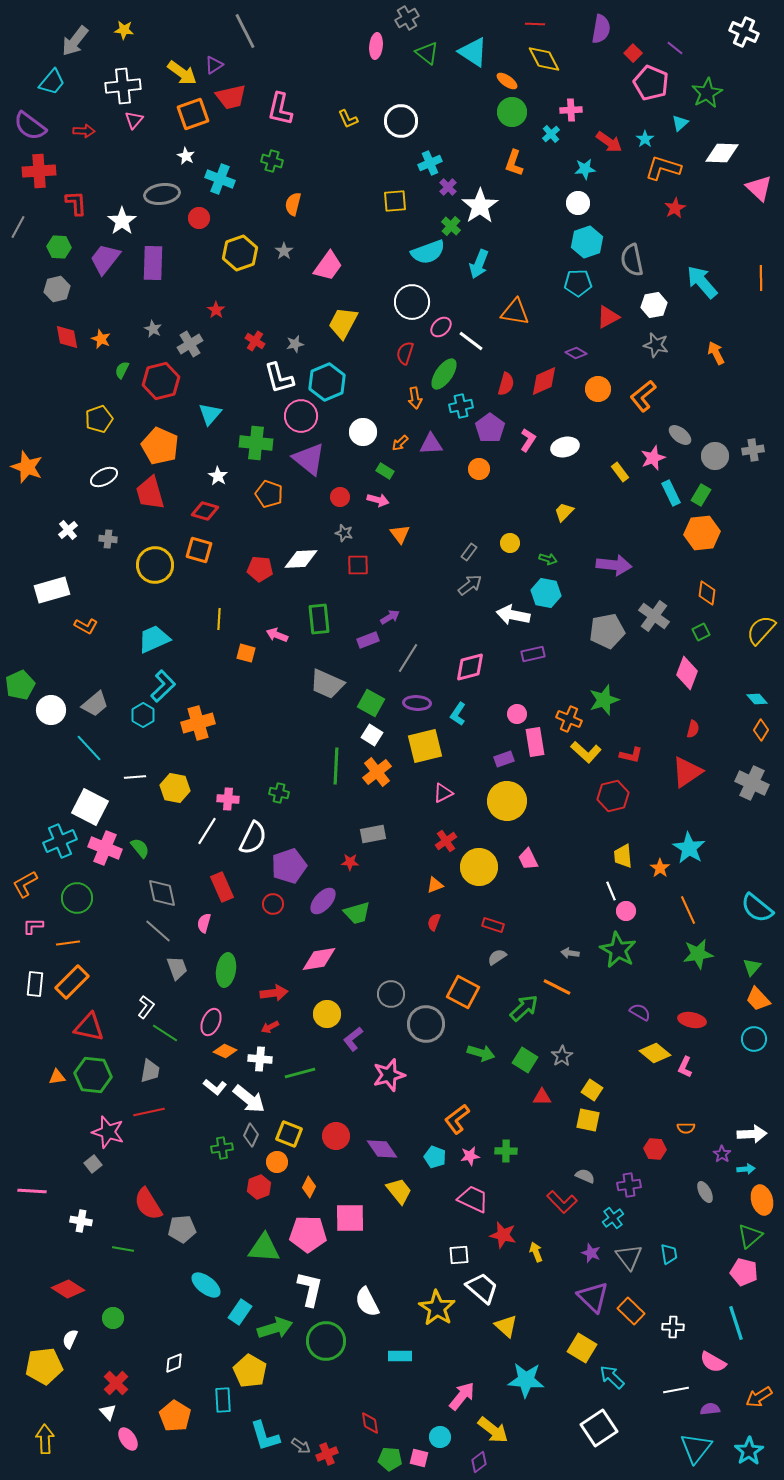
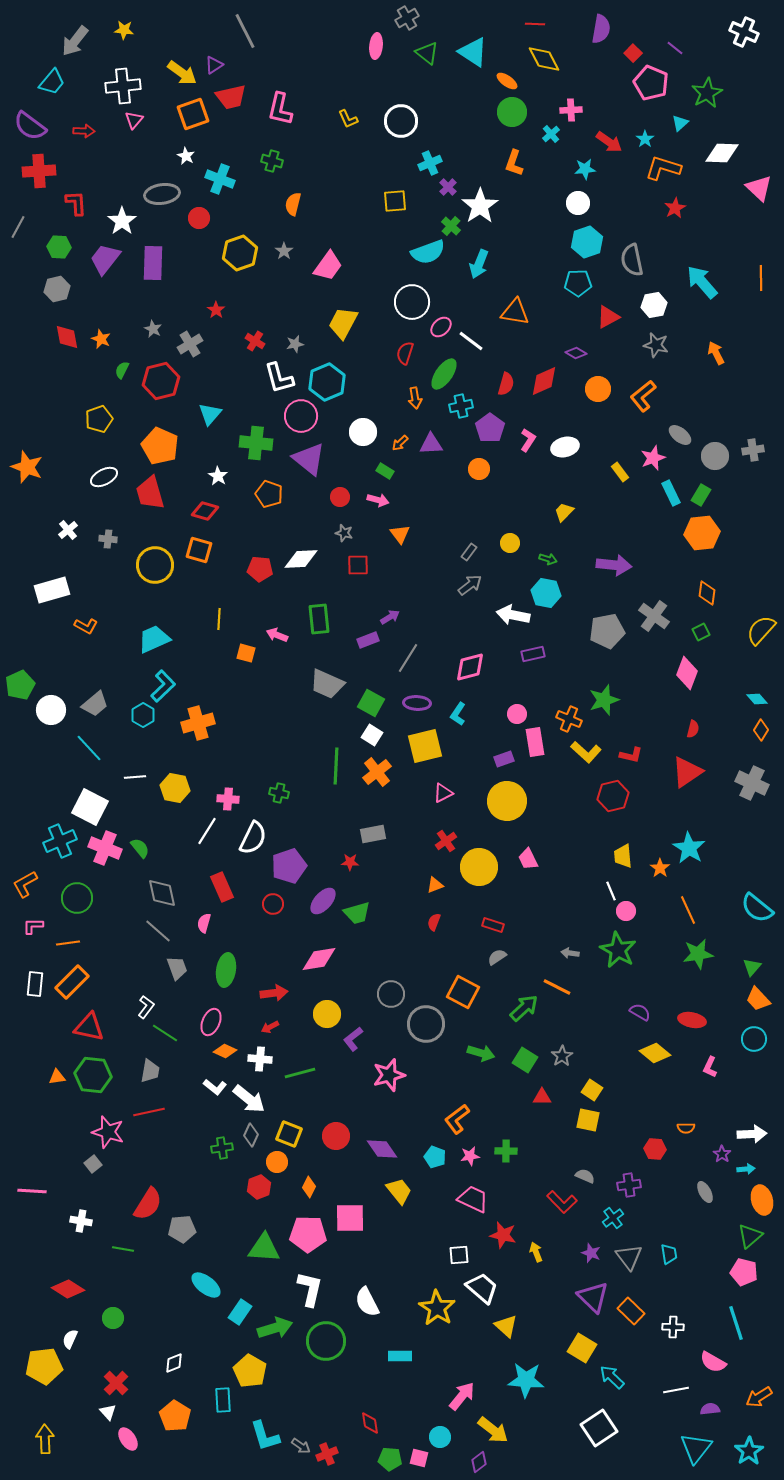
pink L-shape at (685, 1067): moved 25 px right
red semicircle at (148, 1204): rotated 116 degrees counterclockwise
